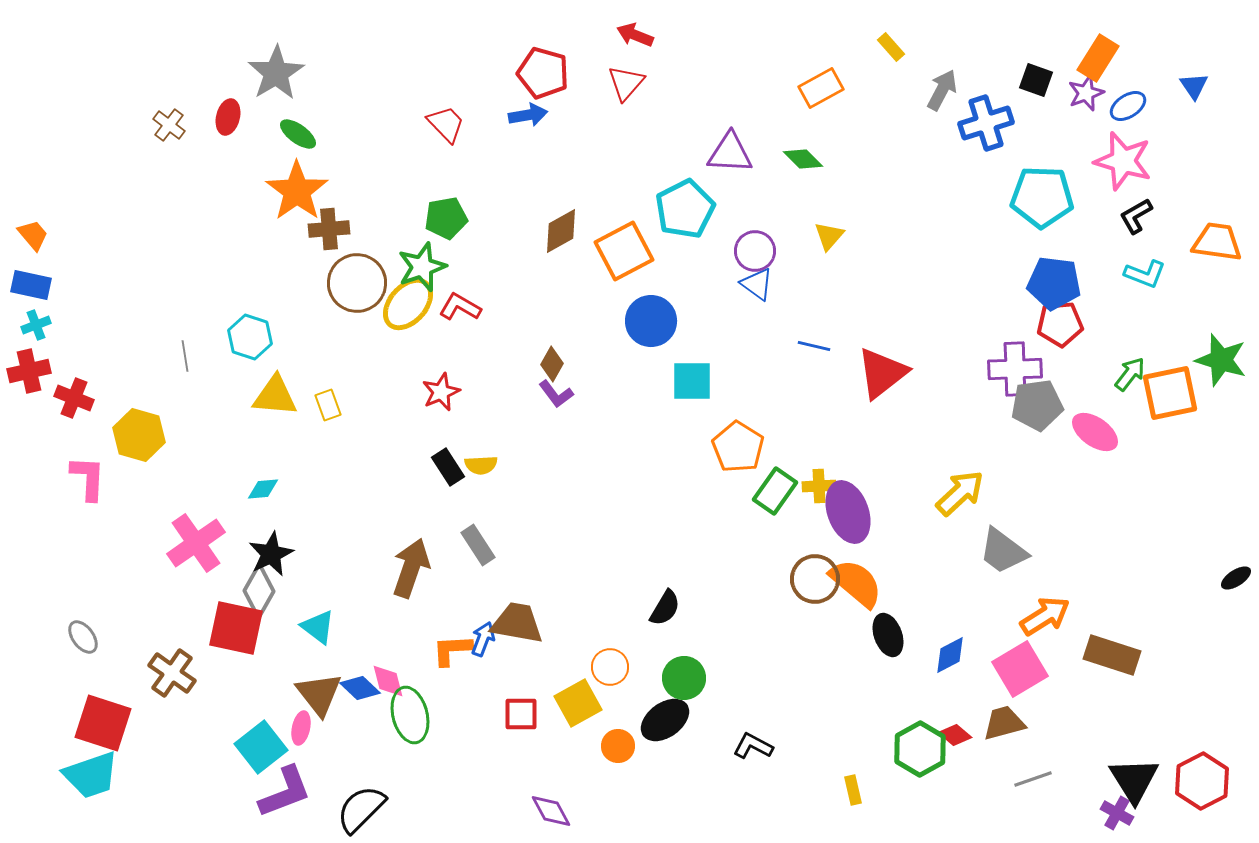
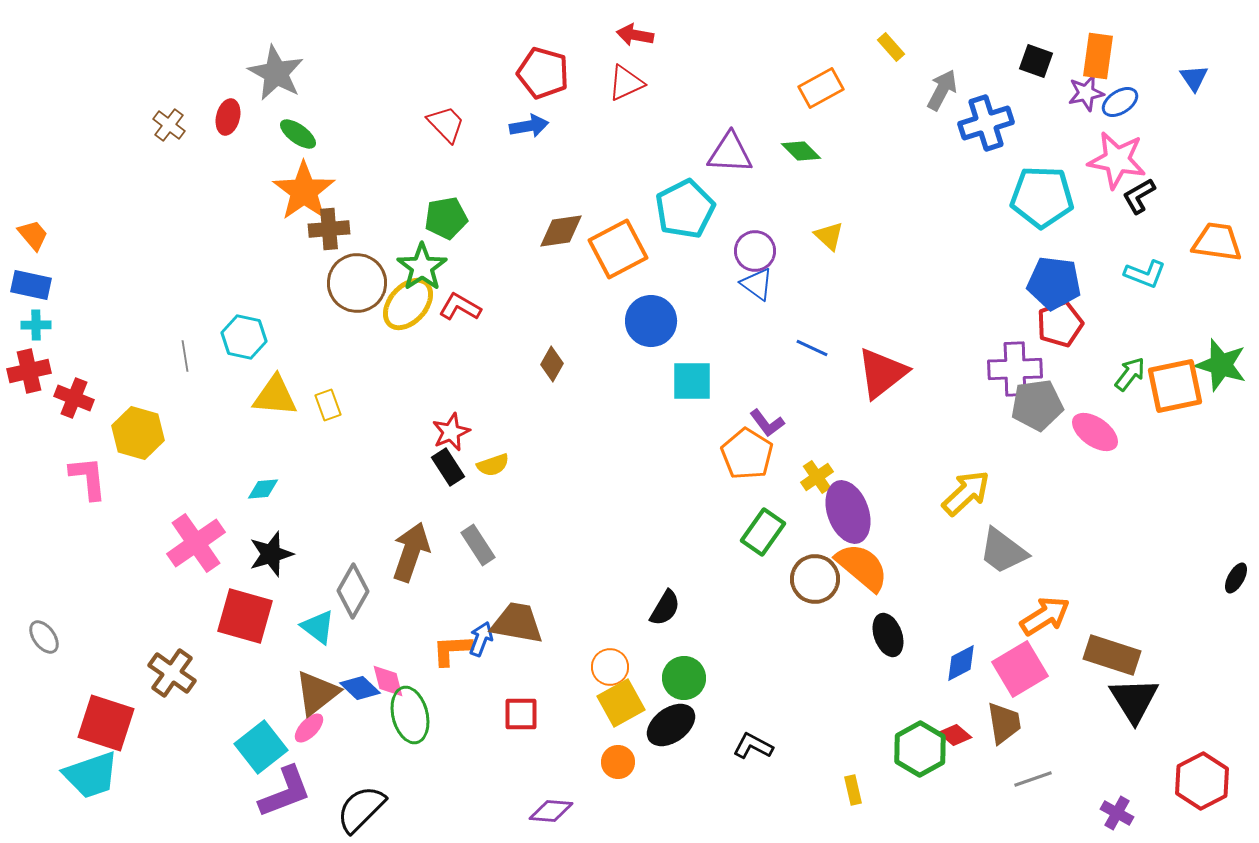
red arrow at (635, 35): rotated 12 degrees counterclockwise
orange rectangle at (1098, 58): moved 2 px up; rotated 24 degrees counterclockwise
gray star at (276, 73): rotated 12 degrees counterclockwise
black square at (1036, 80): moved 19 px up
red triangle at (626, 83): rotated 24 degrees clockwise
blue triangle at (1194, 86): moved 8 px up
purple star at (1086, 93): rotated 9 degrees clockwise
blue ellipse at (1128, 106): moved 8 px left, 4 px up
blue arrow at (528, 115): moved 1 px right, 11 px down
green diamond at (803, 159): moved 2 px left, 8 px up
pink star at (1123, 161): moved 6 px left, 1 px up; rotated 6 degrees counterclockwise
orange star at (297, 191): moved 7 px right
black L-shape at (1136, 216): moved 3 px right, 20 px up
brown diamond at (561, 231): rotated 21 degrees clockwise
yellow triangle at (829, 236): rotated 28 degrees counterclockwise
orange square at (624, 251): moved 6 px left, 2 px up
green star at (422, 267): rotated 15 degrees counterclockwise
red pentagon at (1060, 324): rotated 15 degrees counterclockwise
cyan cross at (36, 325): rotated 20 degrees clockwise
cyan hexagon at (250, 337): moved 6 px left; rotated 6 degrees counterclockwise
blue line at (814, 346): moved 2 px left, 2 px down; rotated 12 degrees clockwise
green star at (1221, 360): moved 5 px down
red star at (441, 392): moved 10 px right, 40 px down
orange square at (1170, 393): moved 5 px right, 7 px up
purple L-shape at (556, 394): moved 211 px right, 29 px down
yellow hexagon at (139, 435): moved 1 px left, 2 px up
orange pentagon at (738, 447): moved 9 px right, 7 px down
yellow semicircle at (481, 465): moved 12 px right; rotated 16 degrees counterclockwise
pink L-shape at (88, 478): rotated 9 degrees counterclockwise
yellow cross at (819, 486): moved 2 px left, 9 px up; rotated 32 degrees counterclockwise
green rectangle at (775, 491): moved 12 px left, 41 px down
yellow arrow at (960, 493): moved 6 px right
black star at (271, 554): rotated 9 degrees clockwise
brown arrow at (411, 568): moved 16 px up
black ellipse at (1236, 578): rotated 28 degrees counterclockwise
orange semicircle at (856, 583): moved 6 px right, 16 px up
gray diamond at (259, 591): moved 94 px right
red square at (236, 628): moved 9 px right, 12 px up; rotated 4 degrees clockwise
gray ellipse at (83, 637): moved 39 px left
blue arrow at (483, 639): moved 2 px left
blue diamond at (950, 655): moved 11 px right, 8 px down
brown triangle at (319, 694): moved 2 px left, 1 px up; rotated 30 degrees clockwise
yellow square at (578, 703): moved 43 px right
black ellipse at (665, 720): moved 6 px right, 5 px down
red square at (103, 723): moved 3 px right
brown trapezoid at (1004, 723): rotated 96 degrees clockwise
pink ellipse at (301, 728): moved 8 px right; rotated 32 degrees clockwise
orange circle at (618, 746): moved 16 px down
black triangle at (1134, 780): moved 80 px up
purple diamond at (551, 811): rotated 57 degrees counterclockwise
